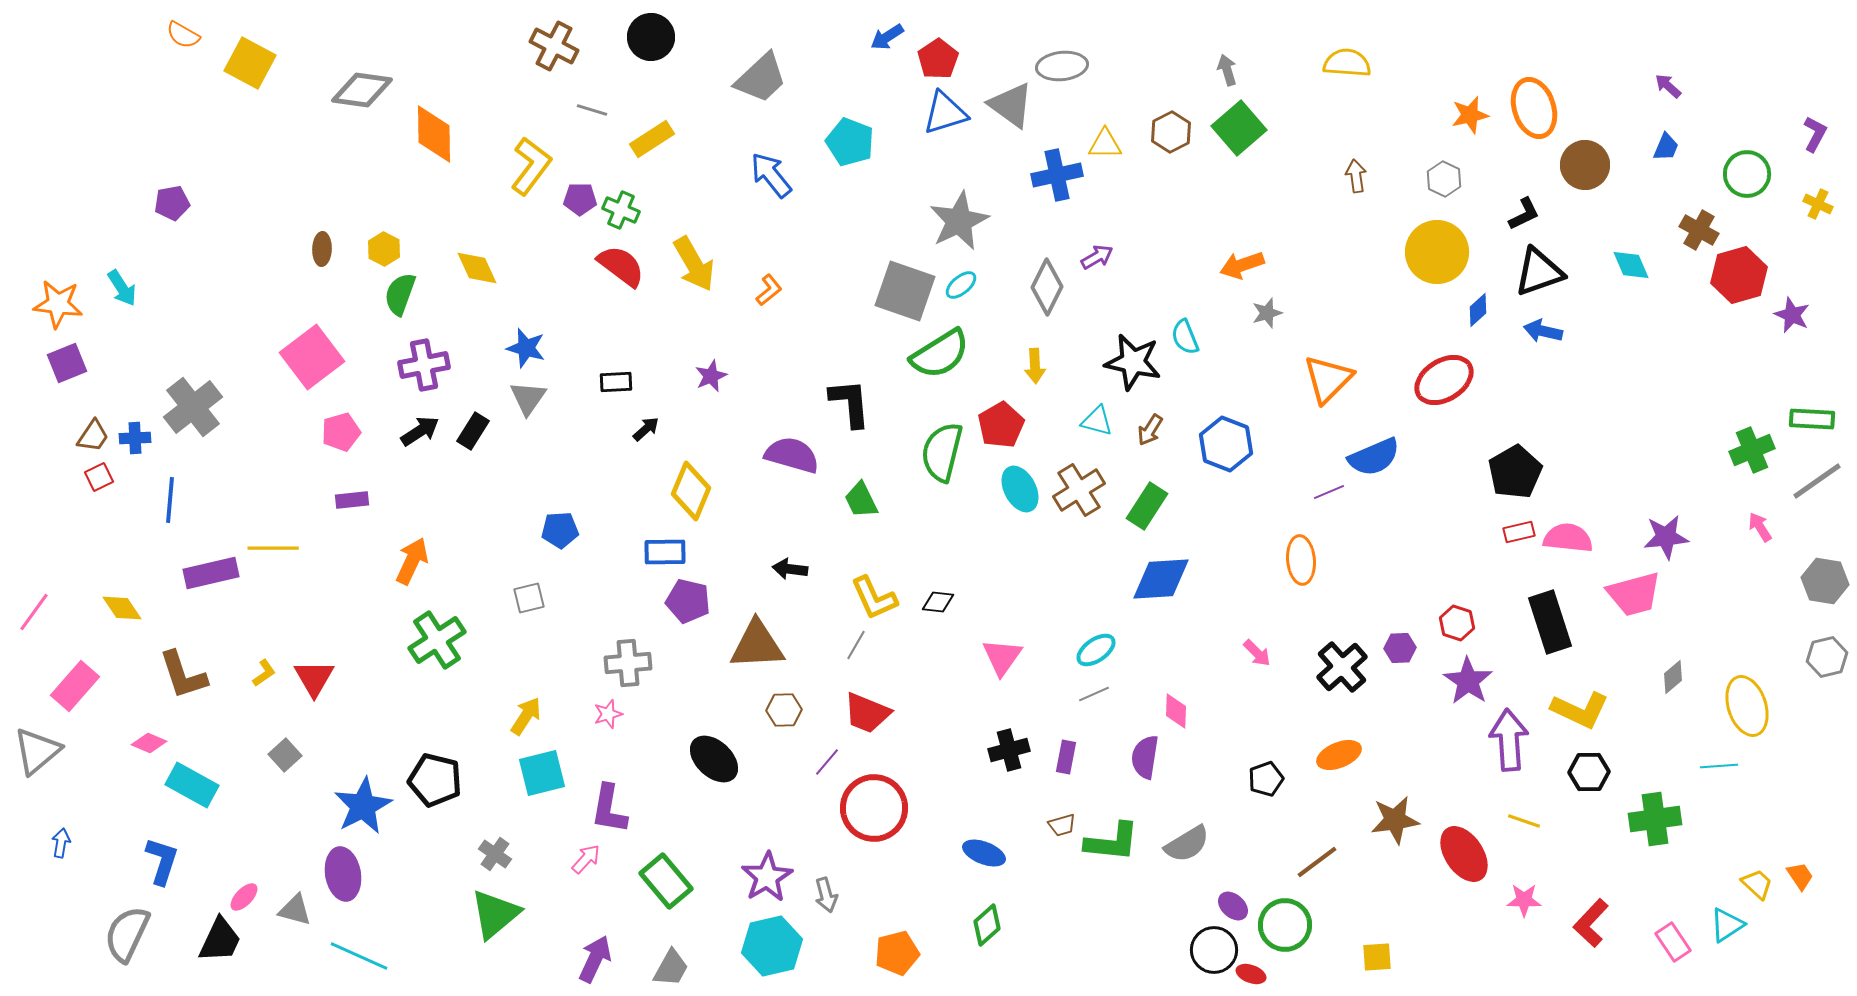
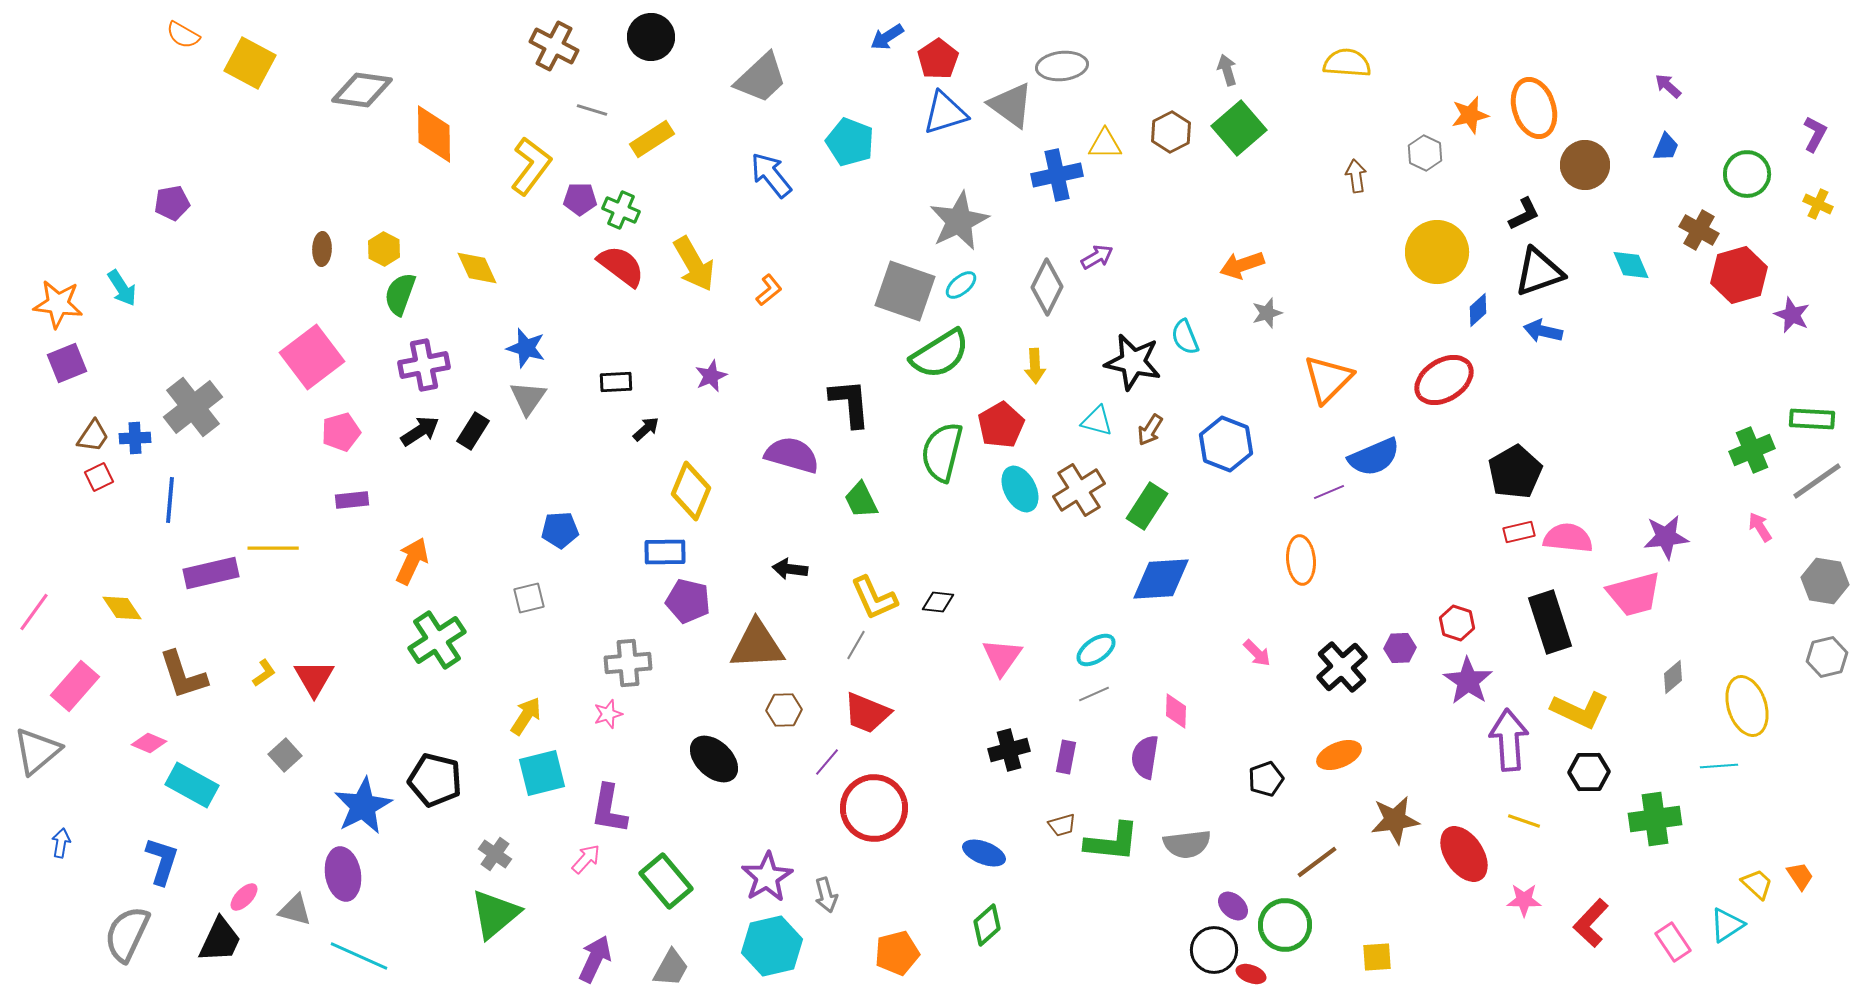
gray hexagon at (1444, 179): moved 19 px left, 26 px up
gray semicircle at (1187, 844): rotated 24 degrees clockwise
